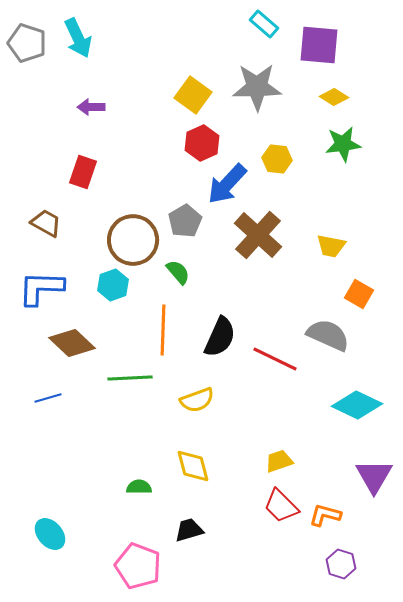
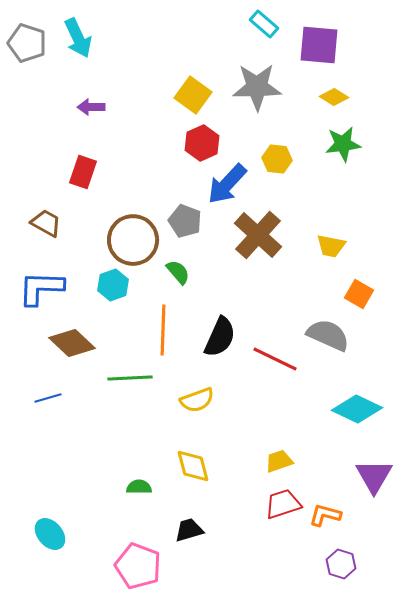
gray pentagon at (185, 221): rotated 20 degrees counterclockwise
cyan diamond at (357, 405): moved 4 px down
red trapezoid at (281, 506): moved 2 px right, 2 px up; rotated 117 degrees clockwise
